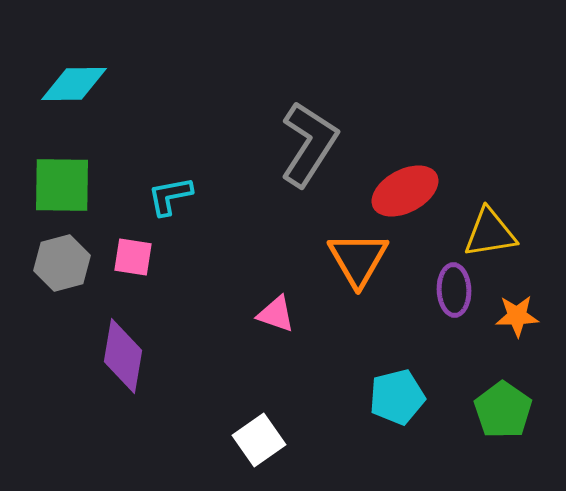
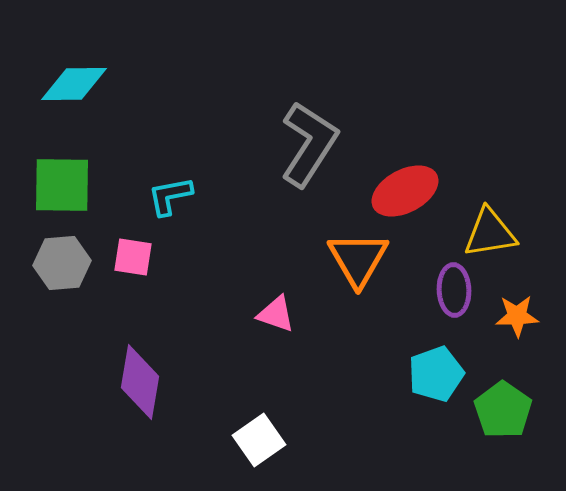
gray hexagon: rotated 10 degrees clockwise
purple diamond: moved 17 px right, 26 px down
cyan pentagon: moved 39 px right, 23 px up; rotated 6 degrees counterclockwise
